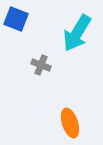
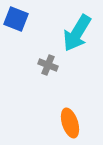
gray cross: moved 7 px right
